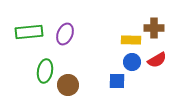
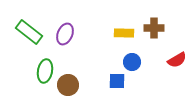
green rectangle: rotated 44 degrees clockwise
yellow rectangle: moved 7 px left, 7 px up
red semicircle: moved 20 px right
